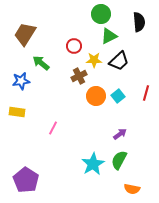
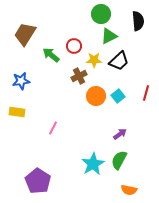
black semicircle: moved 1 px left, 1 px up
green arrow: moved 10 px right, 8 px up
purple pentagon: moved 12 px right, 1 px down
orange semicircle: moved 3 px left, 1 px down
